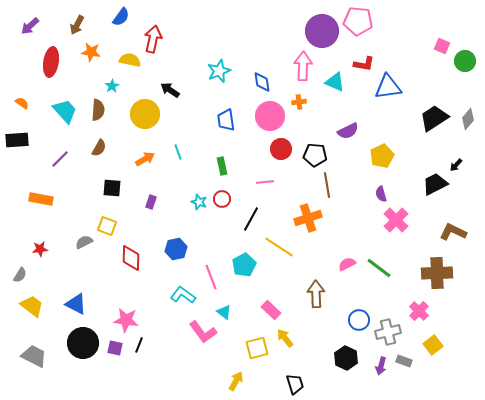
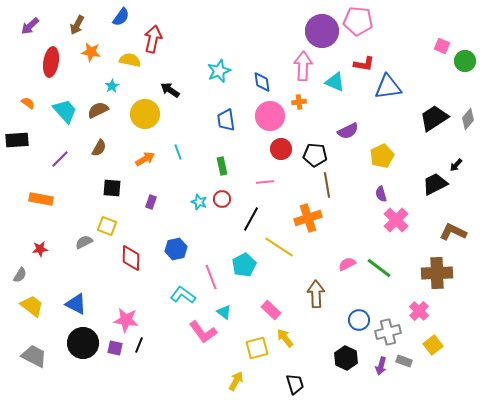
orange semicircle at (22, 103): moved 6 px right
brown semicircle at (98, 110): rotated 120 degrees counterclockwise
